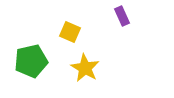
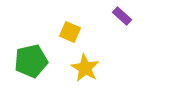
purple rectangle: rotated 24 degrees counterclockwise
